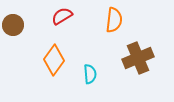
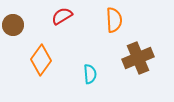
orange semicircle: rotated 10 degrees counterclockwise
orange diamond: moved 13 px left
